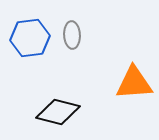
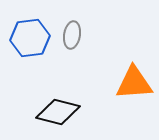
gray ellipse: rotated 12 degrees clockwise
